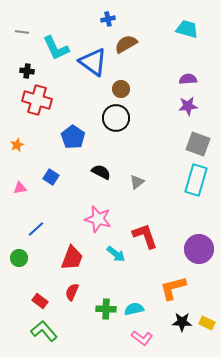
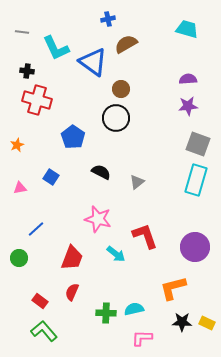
purple circle: moved 4 px left, 2 px up
green cross: moved 4 px down
pink L-shape: rotated 145 degrees clockwise
